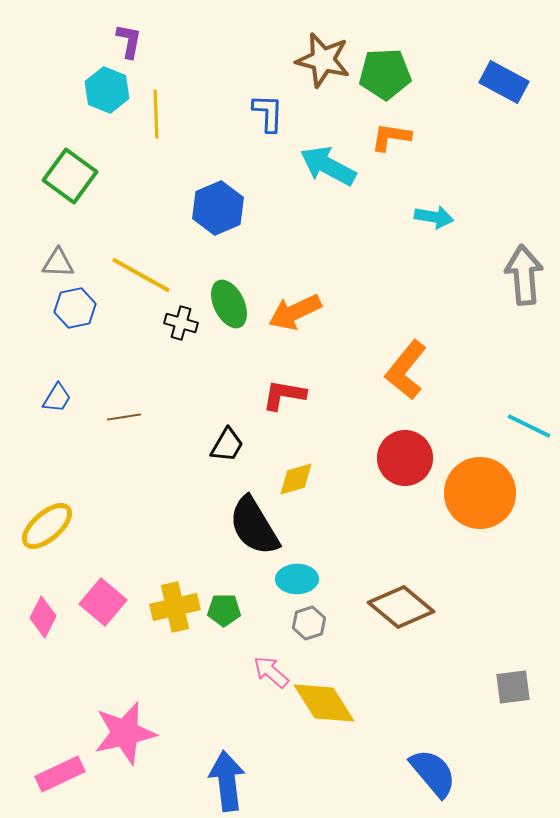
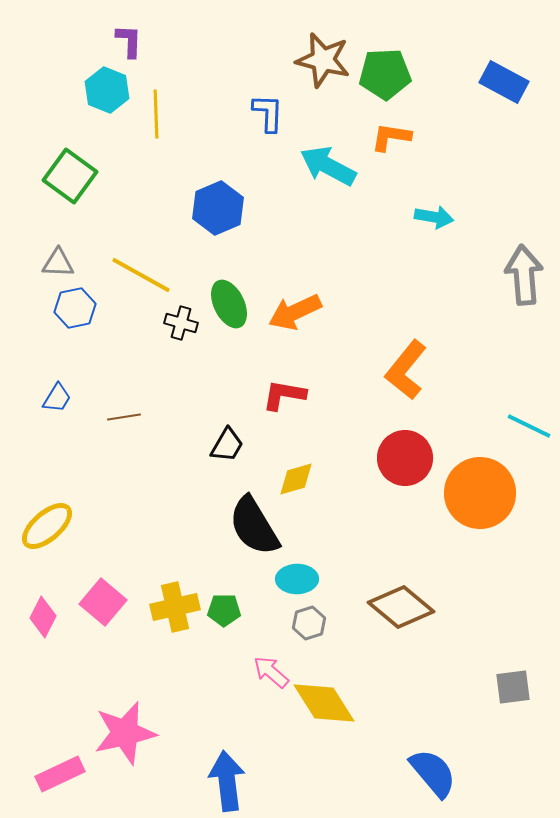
purple L-shape at (129, 41): rotated 9 degrees counterclockwise
